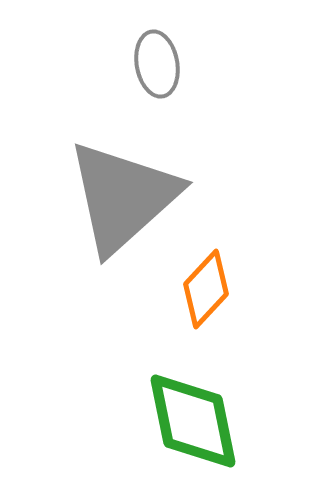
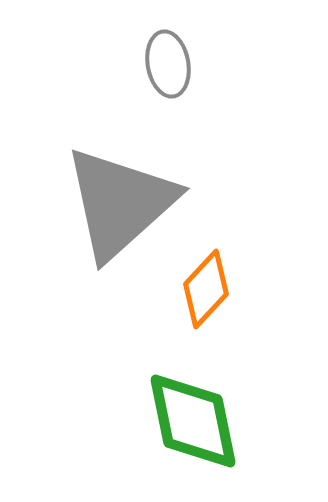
gray ellipse: moved 11 px right
gray triangle: moved 3 px left, 6 px down
